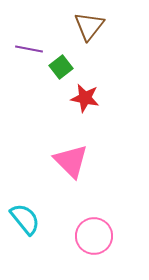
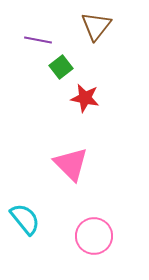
brown triangle: moved 7 px right
purple line: moved 9 px right, 9 px up
pink triangle: moved 3 px down
